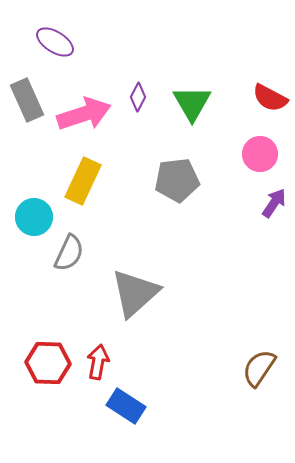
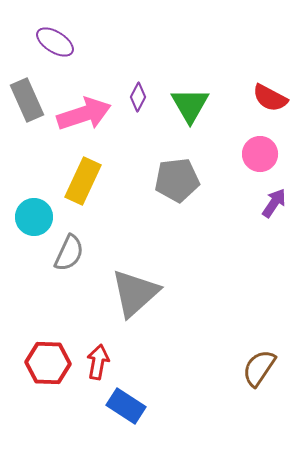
green triangle: moved 2 px left, 2 px down
